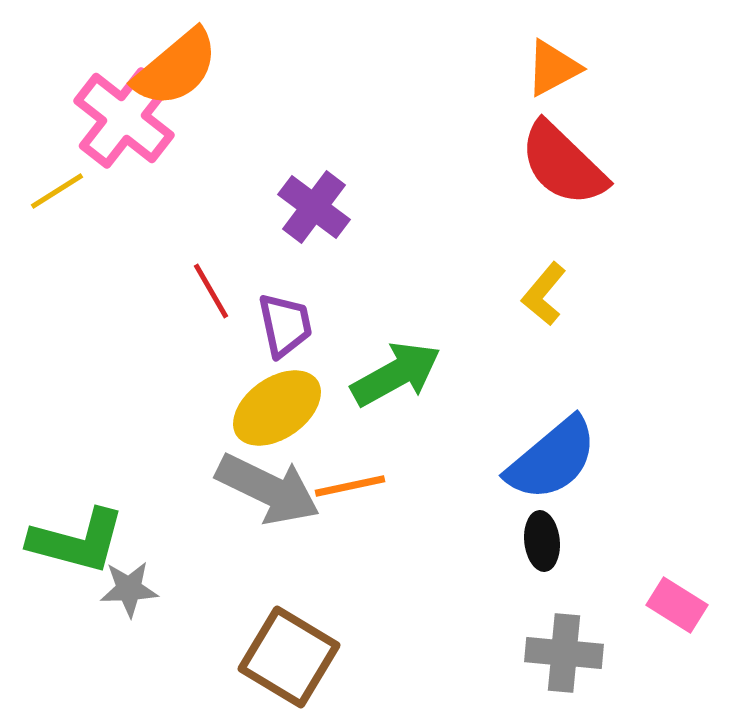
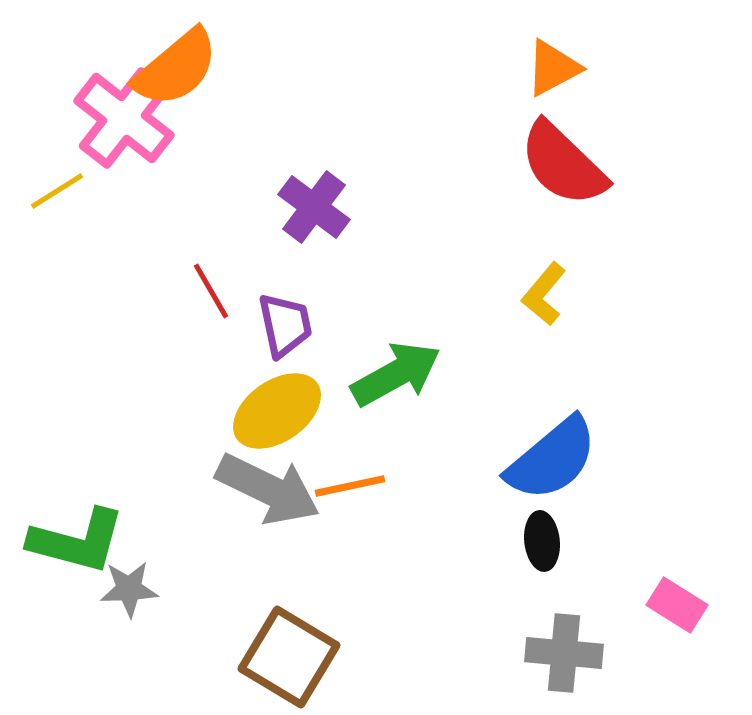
yellow ellipse: moved 3 px down
